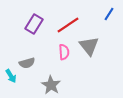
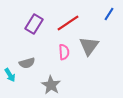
red line: moved 2 px up
gray triangle: rotated 15 degrees clockwise
cyan arrow: moved 1 px left, 1 px up
